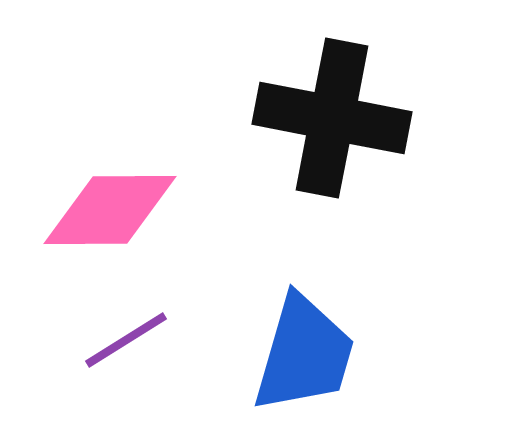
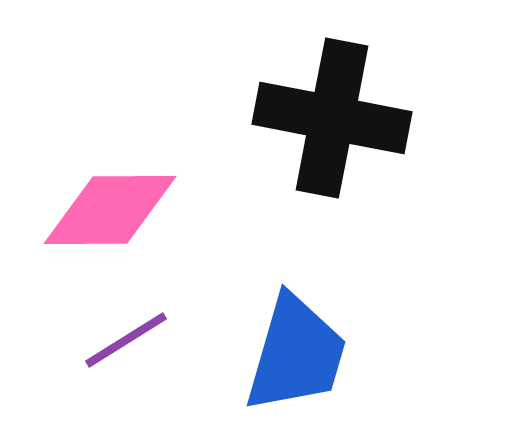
blue trapezoid: moved 8 px left
